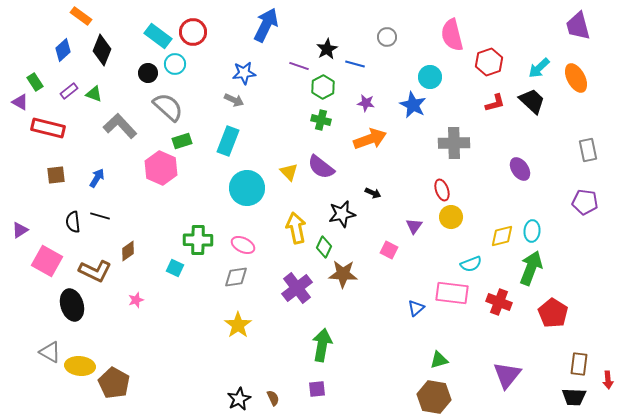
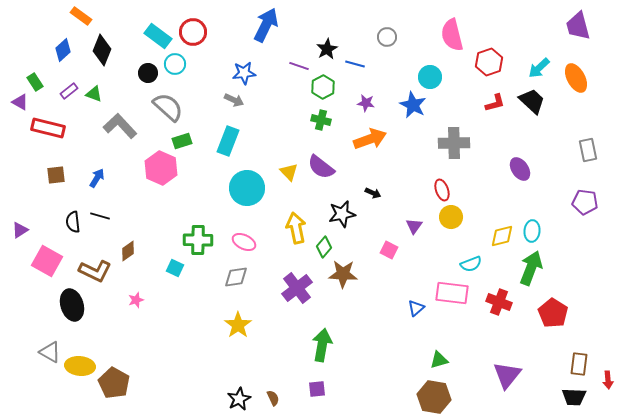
pink ellipse at (243, 245): moved 1 px right, 3 px up
green diamond at (324, 247): rotated 15 degrees clockwise
